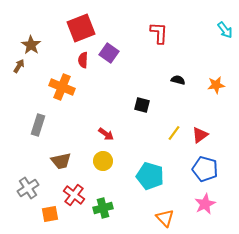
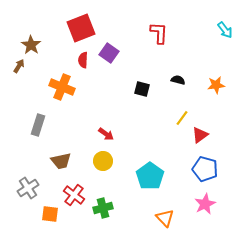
black square: moved 16 px up
yellow line: moved 8 px right, 15 px up
cyan pentagon: rotated 20 degrees clockwise
orange square: rotated 18 degrees clockwise
